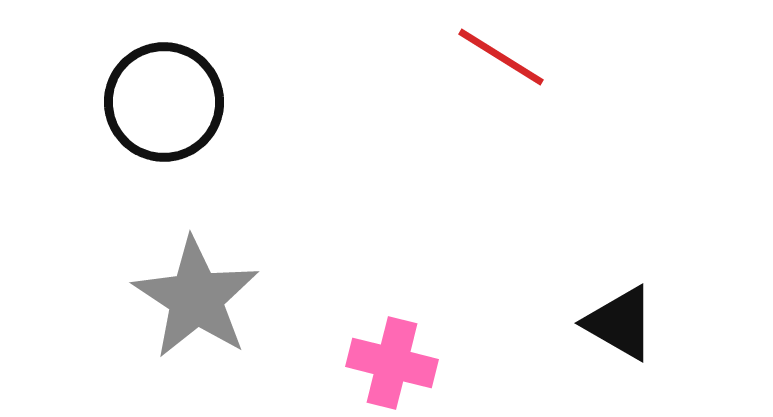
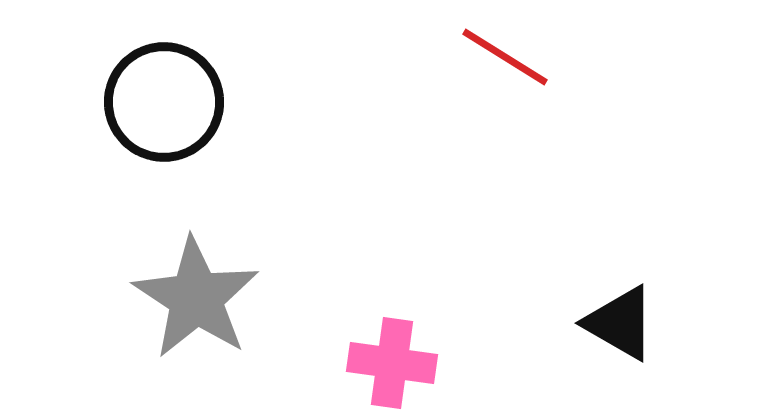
red line: moved 4 px right
pink cross: rotated 6 degrees counterclockwise
